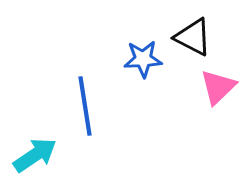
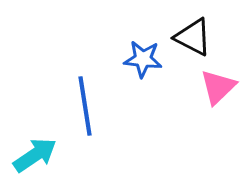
blue star: rotated 9 degrees clockwise
